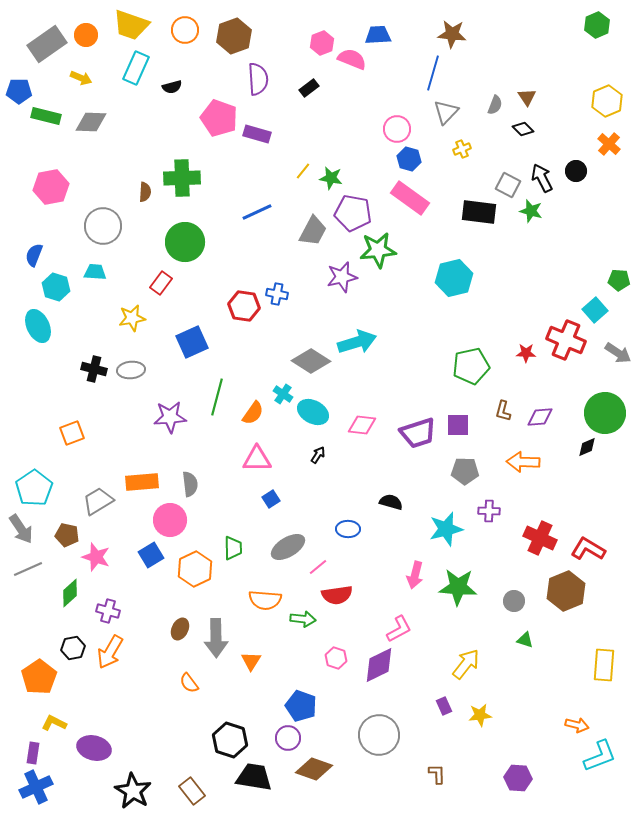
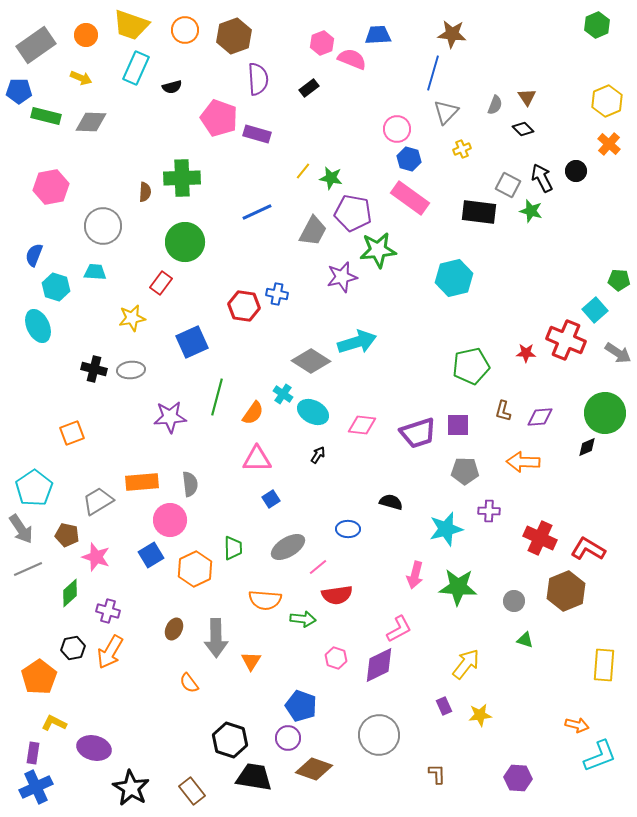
gray rectangle at (47, 44): moved 11 px left, 1 px down
brown ellipse at (180, 629): moved 6 px left
black star at (133, 791): moved 2 px left, 3 px up
